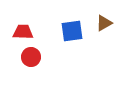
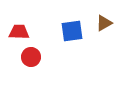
red trapezoid: moved 4 px left
